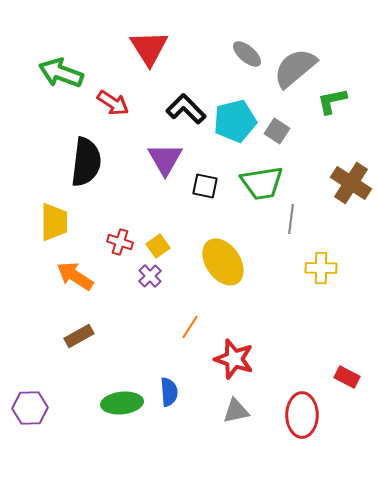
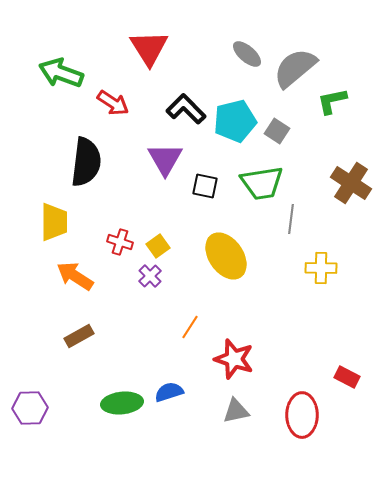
yellow ellipse: moved 3 px right, 6 px up
blue semicircle: rotated 104 degrees counterclockwise
